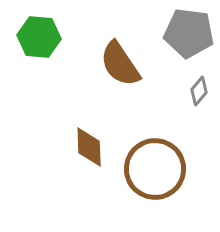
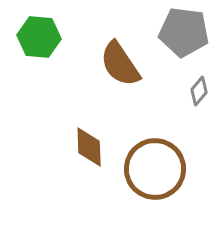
gray pentagon: moved 5 px left, 1 px up
